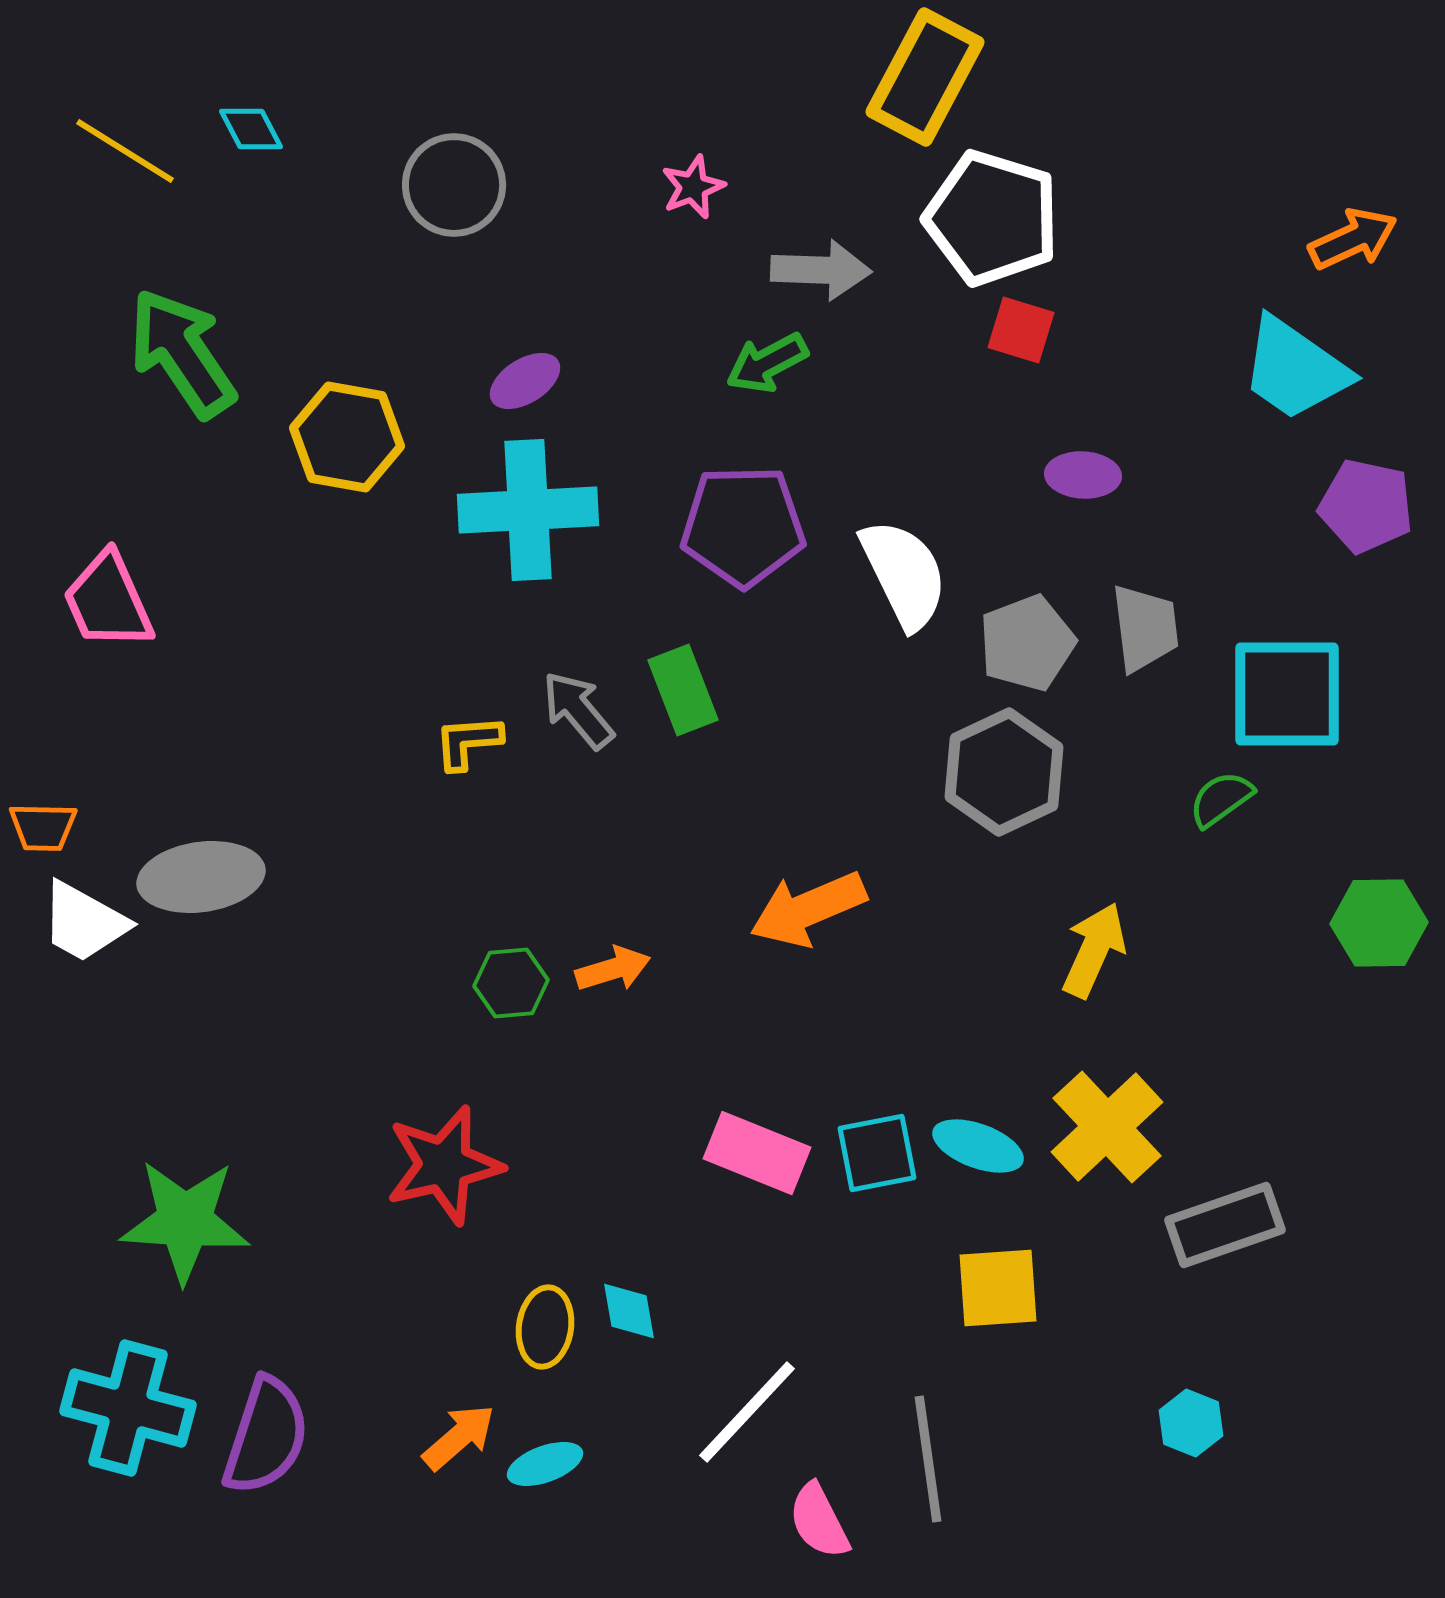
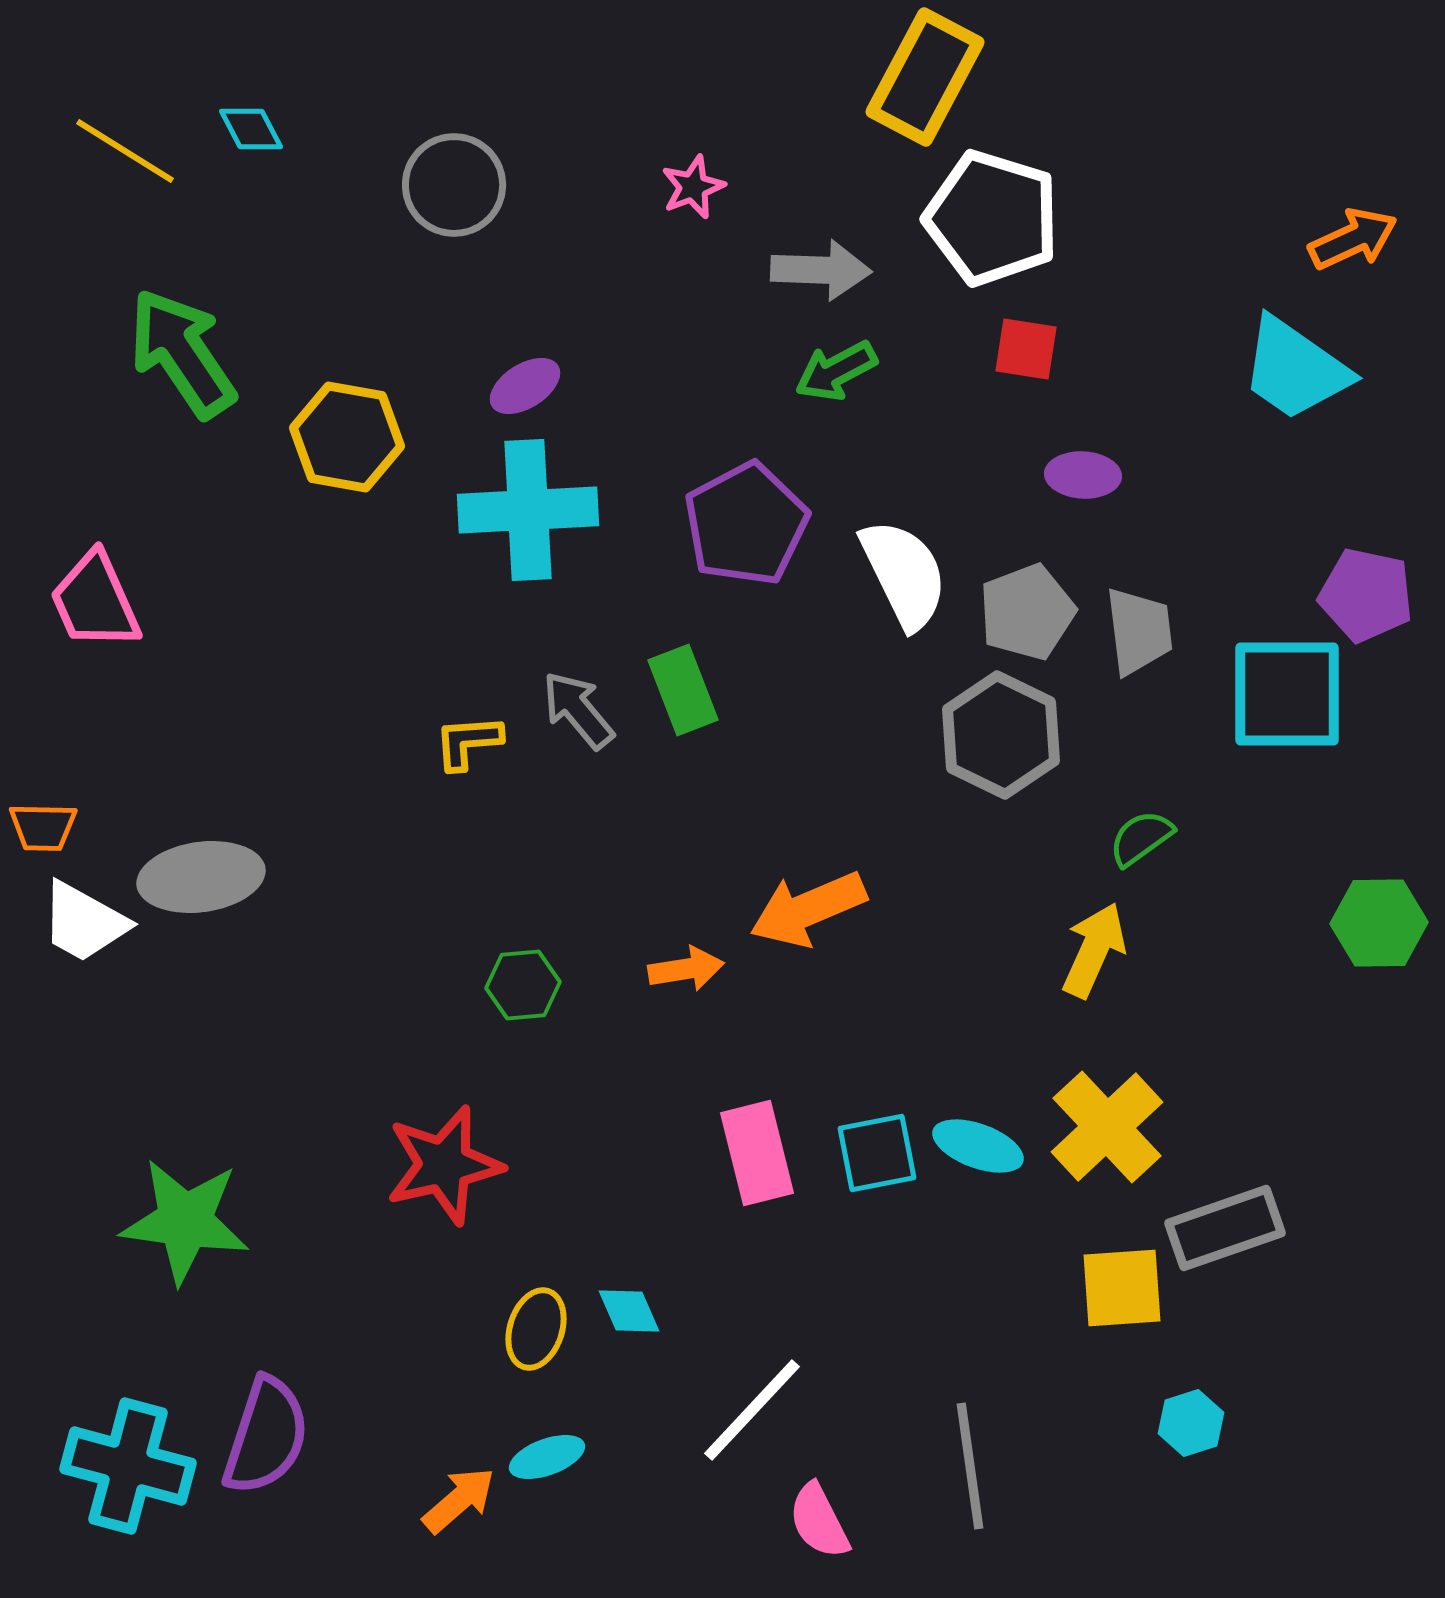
red square at (1021, 330): moved 5 px right, 19 px down; rotated 8 degrees counterclockwise
green arrow at (767, 363): moved 69 px right, 8 px down
purple ellipse at (525, 381): moved 5 px down
purple pentagon at (1366, 506): moved 89 px down
purple pentagon at (743, 526): moved 3 px right, 2 px up; rotated 27 degrees counterclockwise
pink trapezoid at (108, 601): moved 13 px left
gray trapezoid at (1145, 628): moved 6 px left, 3 px down
gray pentagon at (1027, 643): moved 31 px up
gray hexagon at (1004, 772): moved 3 px left, 37 px up; rotated 9 degrees counterclockwise
green semicircle at (1221, 799): moved 80 px left, 39 px down
orange arrow at (613, 969): moved 73 px right; rotated 8 degrees clockwise
green hexagon at (511, 983): moved 12 px right, 2 px down
pink rectangle at (757, 1153): rotated 54 degrees clockwise
green star at (185, 1221): rotated 4 degrees clockwise
gray rectangle at (1225, 1225): moved 3 px down
yellow square at (998, 1288): moved 124 px right
cyan diamond at (629, 1311): rotated 14 degrees counterclockwise
yellow ellipse at (545, 1327): moved 9 px left, 2 px down; rotated 10 degrees clockwise
cyan cross at (128, 1408): moved 58 px down
white line at (747, 1412): moved 5 px right, 2 px up
cyan hexagon at (1191, 1423): rotated 20 degrees clockwise
orange arrow at (459, 1437): moved 63 px down
gray line at (928, 1459): moved 42 px right, 7 px down
cyan ellipse at (545, 1464): moved 2 px right, 7 px up
